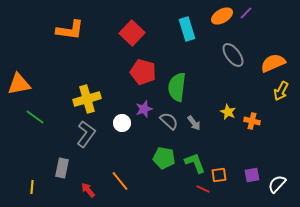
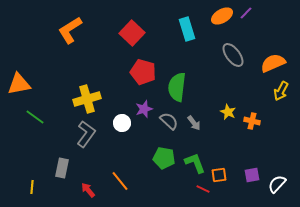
orange L-shape: rotated 140 degrees clockwise
